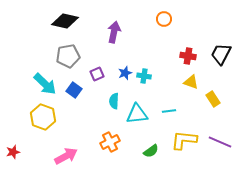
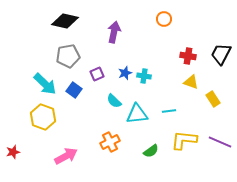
cyan semicircle: rotated 49 degrees counterclockwise
